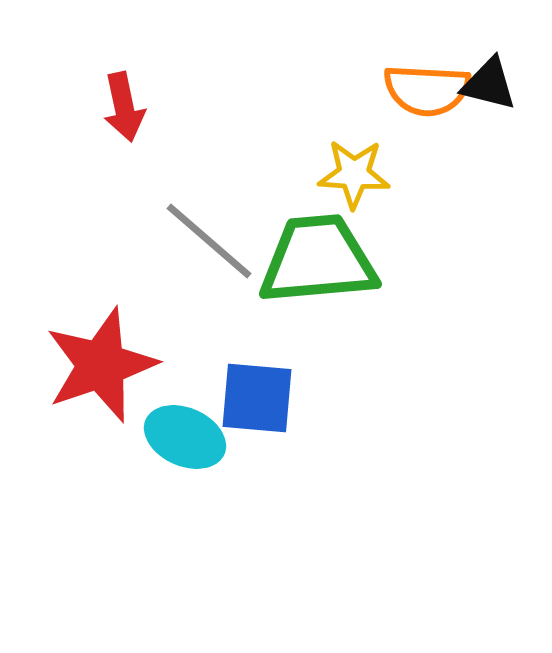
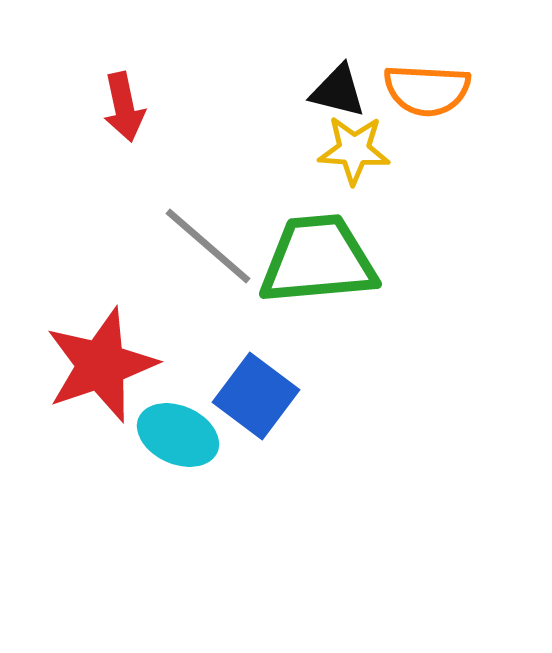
black triangle: moved 151 px left, 7 px down
yellow star: moved 24 px up
gray line: moved 1 px left, 5 px down
blue square: moved 1 px left, 2 px up; rotated 32 degrees clockwise
cyan ellipse: moved 7 px left, 2 px up
